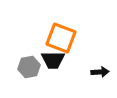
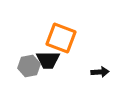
black trapezoid: moved 5 px left
gray hexagon: moved 1 px up
